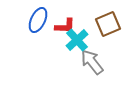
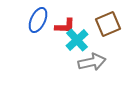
gray arrow: rotated 116 degrees clockwise
